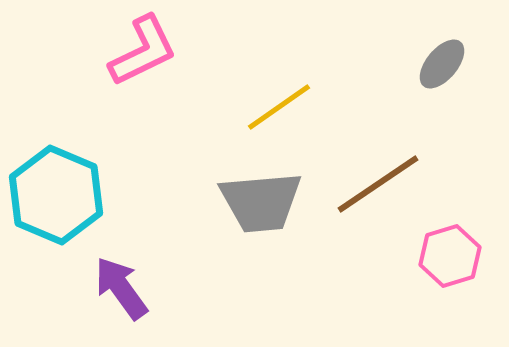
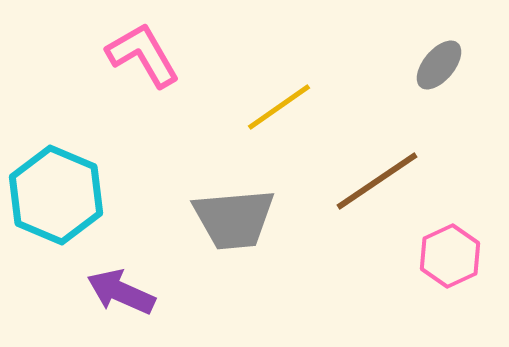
pink L-shape: moved 4 px down; rotated 94 degrees counterclockwise
gray ellipse: moved 3 px left, 1 px down
brown line: moved 1 px left, 3 px up
gray trapezoid: moved 27 px left, 17 px down
pink hexagon: rotated 8 degrees counterclockwise
purple arrow: moved 4 px down; rotated 30 degrees counterclockwise
